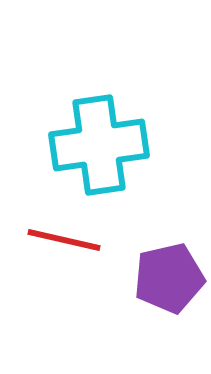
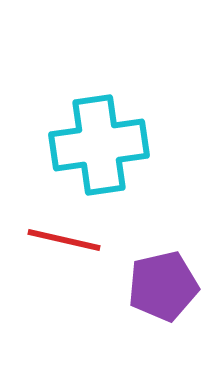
purple pentagon: moved 6 px left, 8 px down
